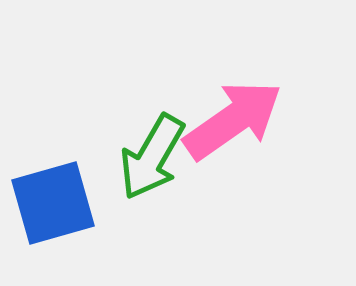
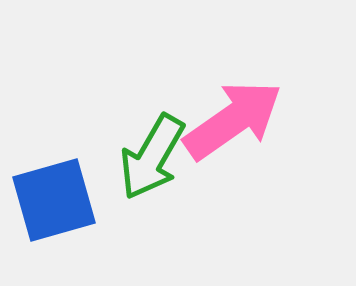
blue square: moved 1 px right, 3 px up
